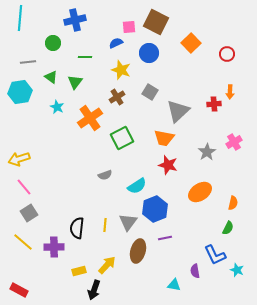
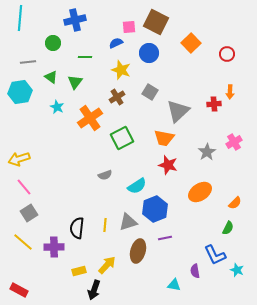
orange semicircle at (233, 203): moved 2 px right; rotated 32 degrees clockwise
gray triangle at (128, 222): rotated 36 degrees clockwise
